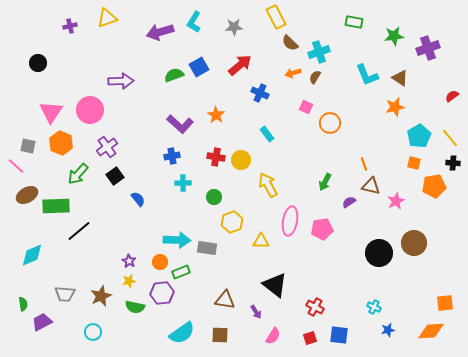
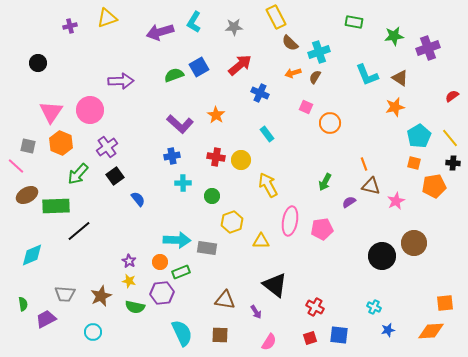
green circle at (214, 197): moved 2 px left, 1 px up
black circle at (379, 253): moved 3 px right, 3 px down
yellow star at (129, 281): rotated 24 degrees clockwise
purple trapezoid at (42, 322): moved 4 px right, 3 px up
cyan semicircle at (182, 333): rotated 80 degrees counterclockwise
pink semicircle at (273, 336): moved 4 px left, 6 px down
